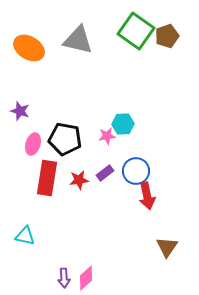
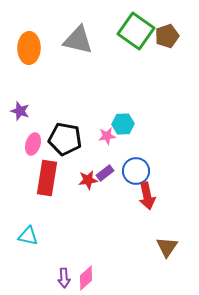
orange ellipse: rotated 60 degrees clockwise
red star: moved 9 px right
cyan triangle: moved 3 px right
